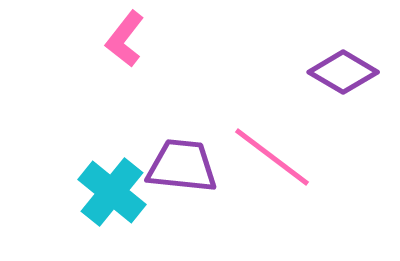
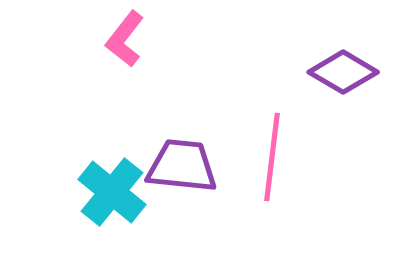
pink line: rotated 60 degrees clockwise
